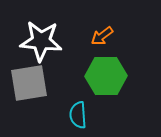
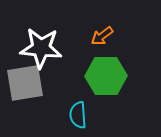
white star: moved 7 px down
gray square: moved 4 px left
